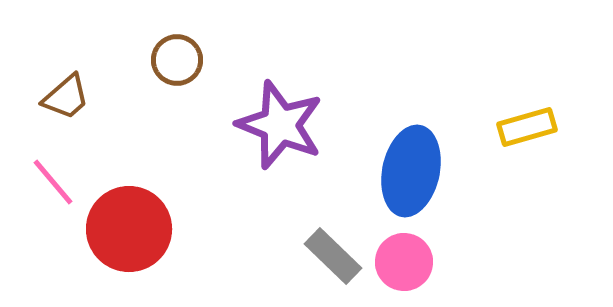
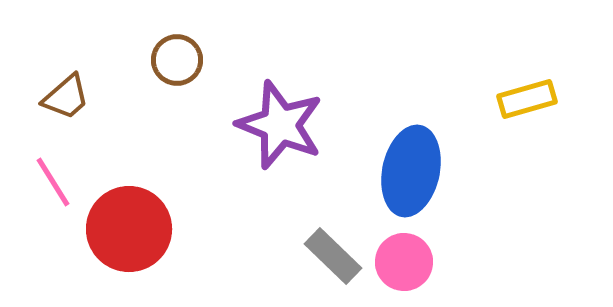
yellow rectangle: moved 28 px up
pink line: rotated 8 degrees clockwise
